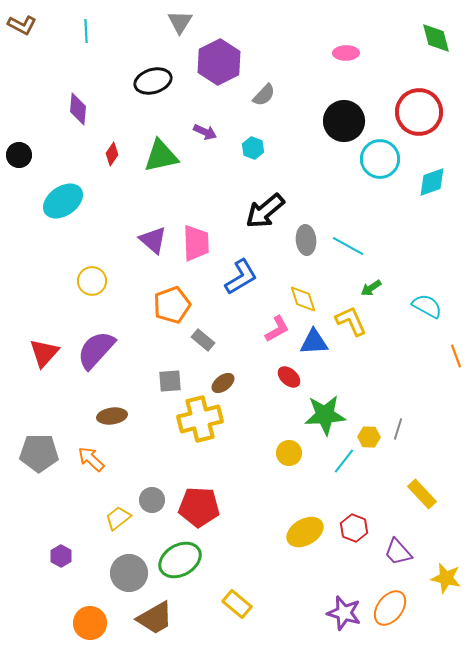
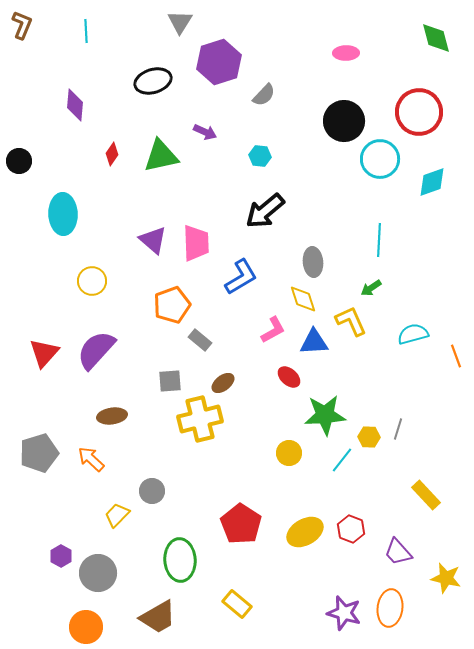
brown L-shape at (22, 25): rotated 96 degrees counterclockwise
purple hexagon at (219, 62): rotated 9 degrees clockwise
purple diamond at (78, 109): moved 3 px left, 4 px up
cyan hexagon at (253, 148): moved 7 px right, 8 px down; rotated 15 degrees counterclockwise
black circle at (19, 155): moved 6 px down
cyan ellipse at (63, 201): moved 13 px down; rotated 57 degrees counterclockwise
gray ellipse at (306, 240): moved 7 px right, 22 px down
cyan line at (348, 246): moved 31 px right, 6 px up; rotated 64 degrees clockwise
cyan semicircle at (427, 306): moved 14 px left, 28 px down; rotated 44 degrees counterclockwise
pink L-shape at (277, 329): moved 4 px left, 1 px down
gray rectangle at (203, 340): moved 3 px left
gray pentagon at (39, 453): rotated 18 degrees counterclockwise
cyan line at (344, 461): moved 2 px left, 1 px up
yellow rectangle at (422, 494): moved 4 px right, 1 px down
gray circle at (152, 500): moved 9 px up
red pentagon at (199, 507): moved 42 px right, 17 px down; rotated 30 degrees clockwise
yellow trapezoid at (118, 518): moved 1 px left, 3 px up; rotated 8 degrees counterclockwise
red hexagon at (354, 528): moved 3 px left, 1 px down
green ellipse at (180, 560): rotated 63 degrees counterclockwise
gray circle at (129, 573): moved 31 px left
orange ellipse at (390, 608): rotated 30 degrees counterclockwise
brown trapezoid at (155, 618): moved 3 px right, 1 px up
orange circle at (90, 623): moved 4 px left, 4 px down
